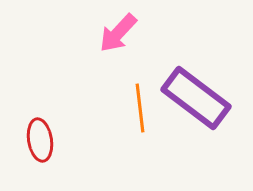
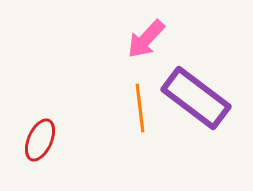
pink arrow: moved 28 px right, 6 px down
red ellipse: rotated 33 degrees clockwise
